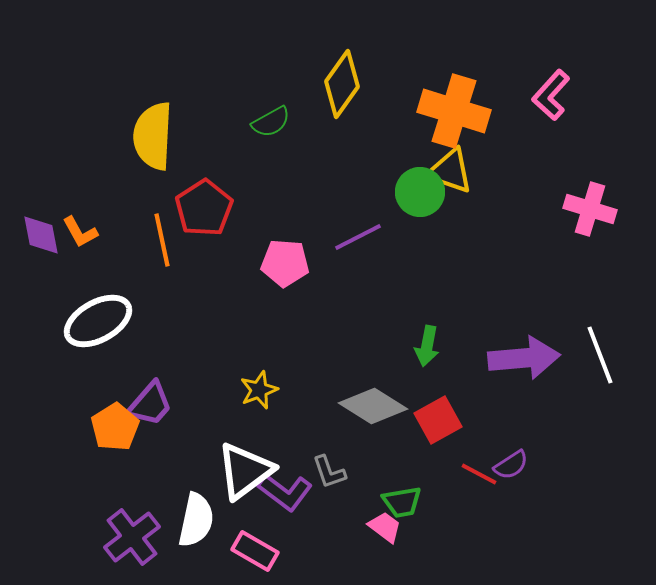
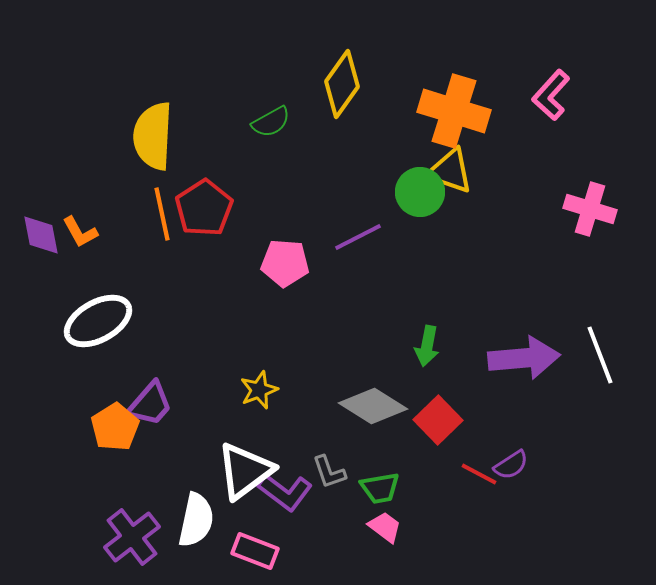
orange line: moved 26 px up
red square: rotated 15 degrees counterclockwise
green trapezoid: moved 22 px left, 14 px up
pink rectangle: rotated 9 degrees counterclockwise
